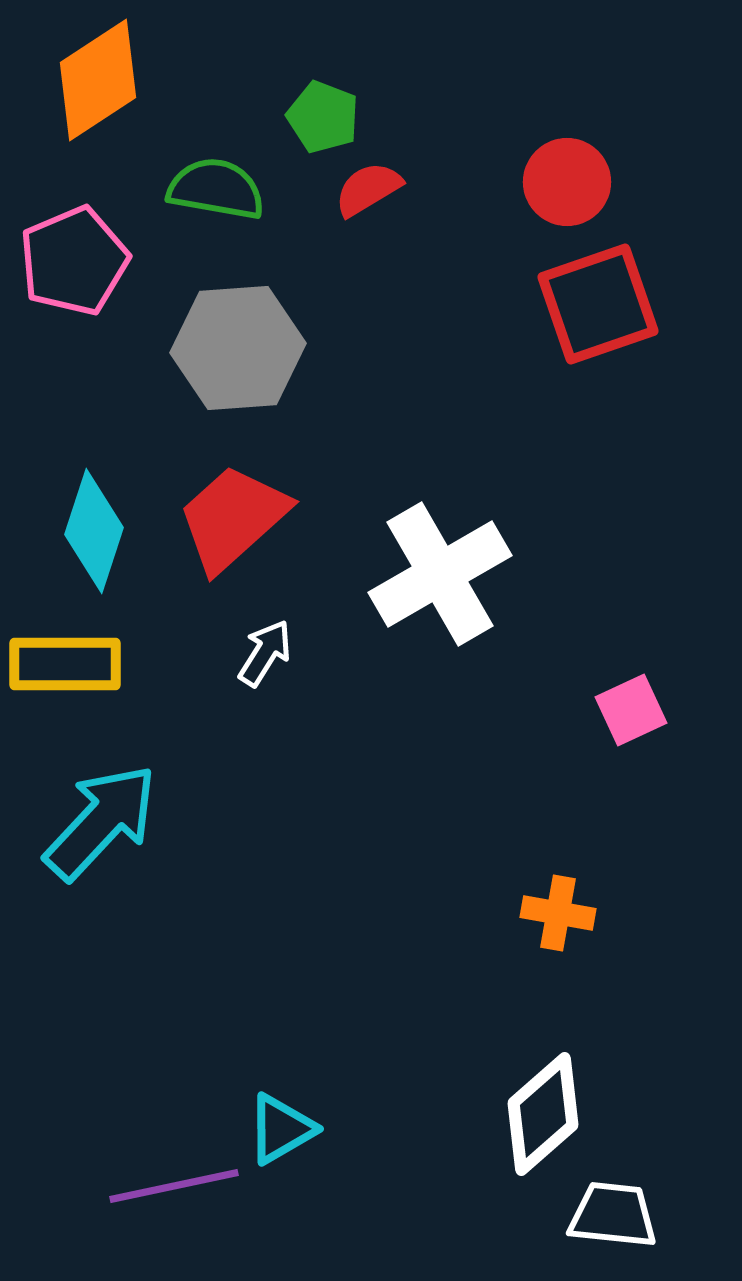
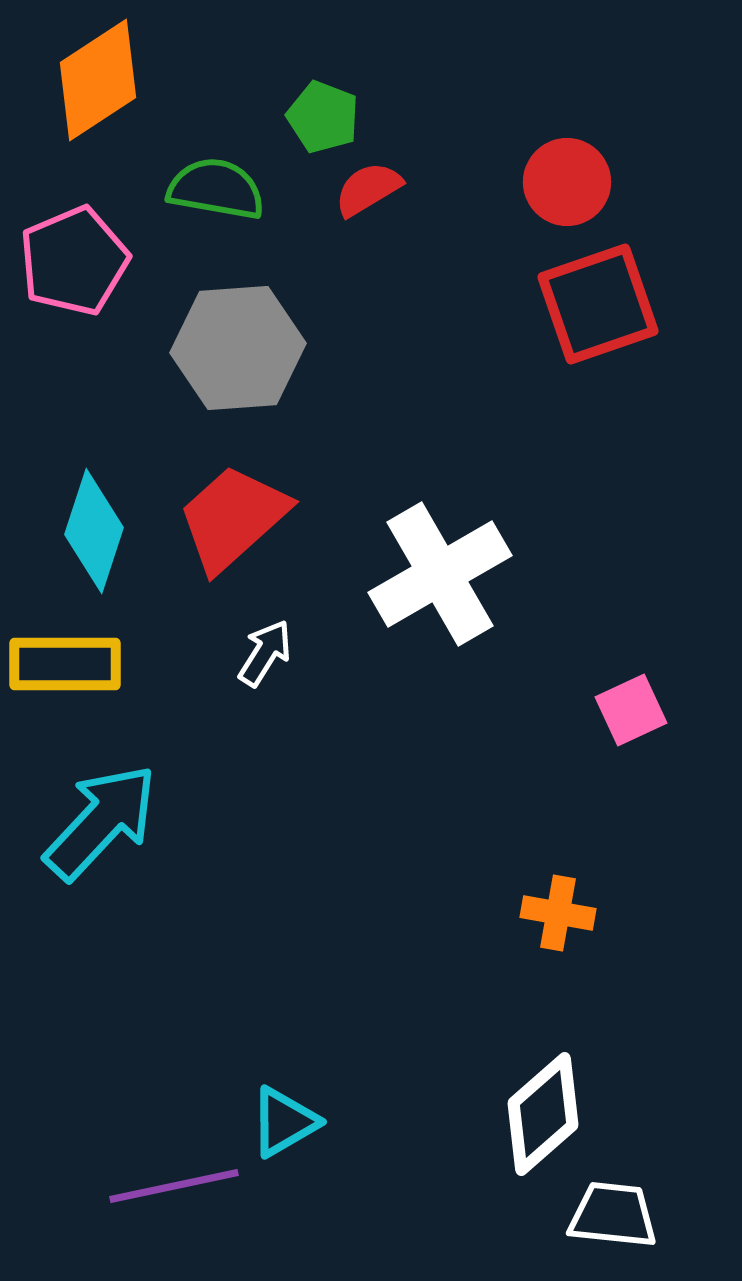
cyan triangle: moved 3 px right, 7 px up
